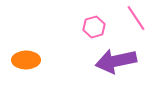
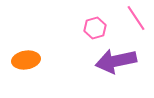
pink hexagon: moved 1 px right, 1 px down
orange ellipse: rotated 8 degrees counterclockwise
